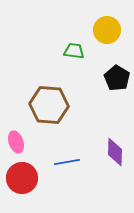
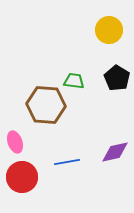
yellow circle: moved 2 px right
green trapezoid: moved 30 px down
brown hexagon: moved 3 px left
pink ellipse: moved 1 px left
purple diamond: rotated 76 degrees clockwise
red circle: moved 1 px up
